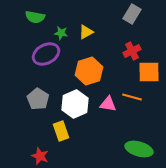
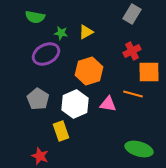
orange line: moved 1 px right, 3 px up
